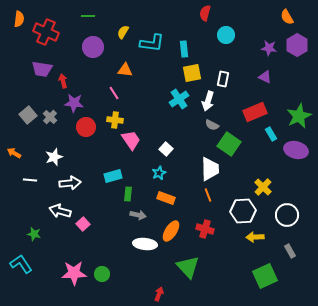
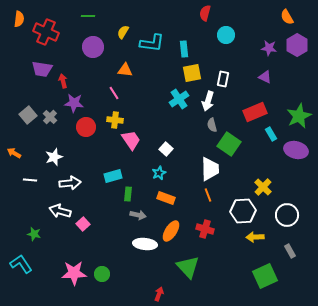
gray semicircle at (212, 125): rotated 48 degrees clockwise
